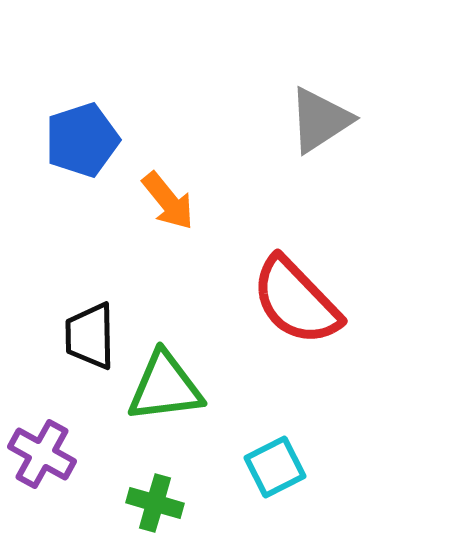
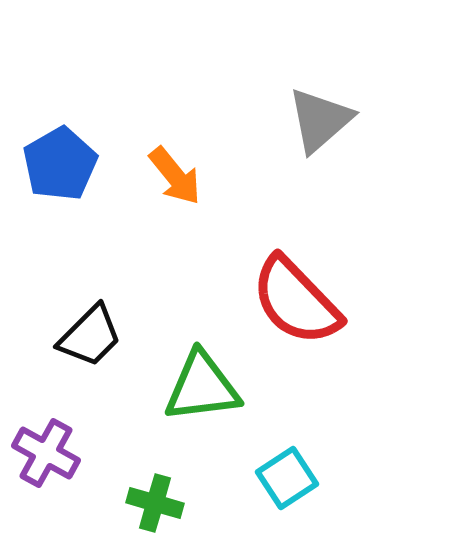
gray triangle: rotated 8 degrees counterclockwise
blue pentagon: moved 22 px left, 24 px down; rotated 12 degrees counterclockwise
orange arrow: moved 7 px right, 25 px up
black trapezoid: rotated 134 degrees counterclockwise
green triangle: moved 37 px right
purple cross: moved 4 px right, 1 px up
cyan square: moved 12 px right, 11 px down; rotated 6 degrees counterclockwise
